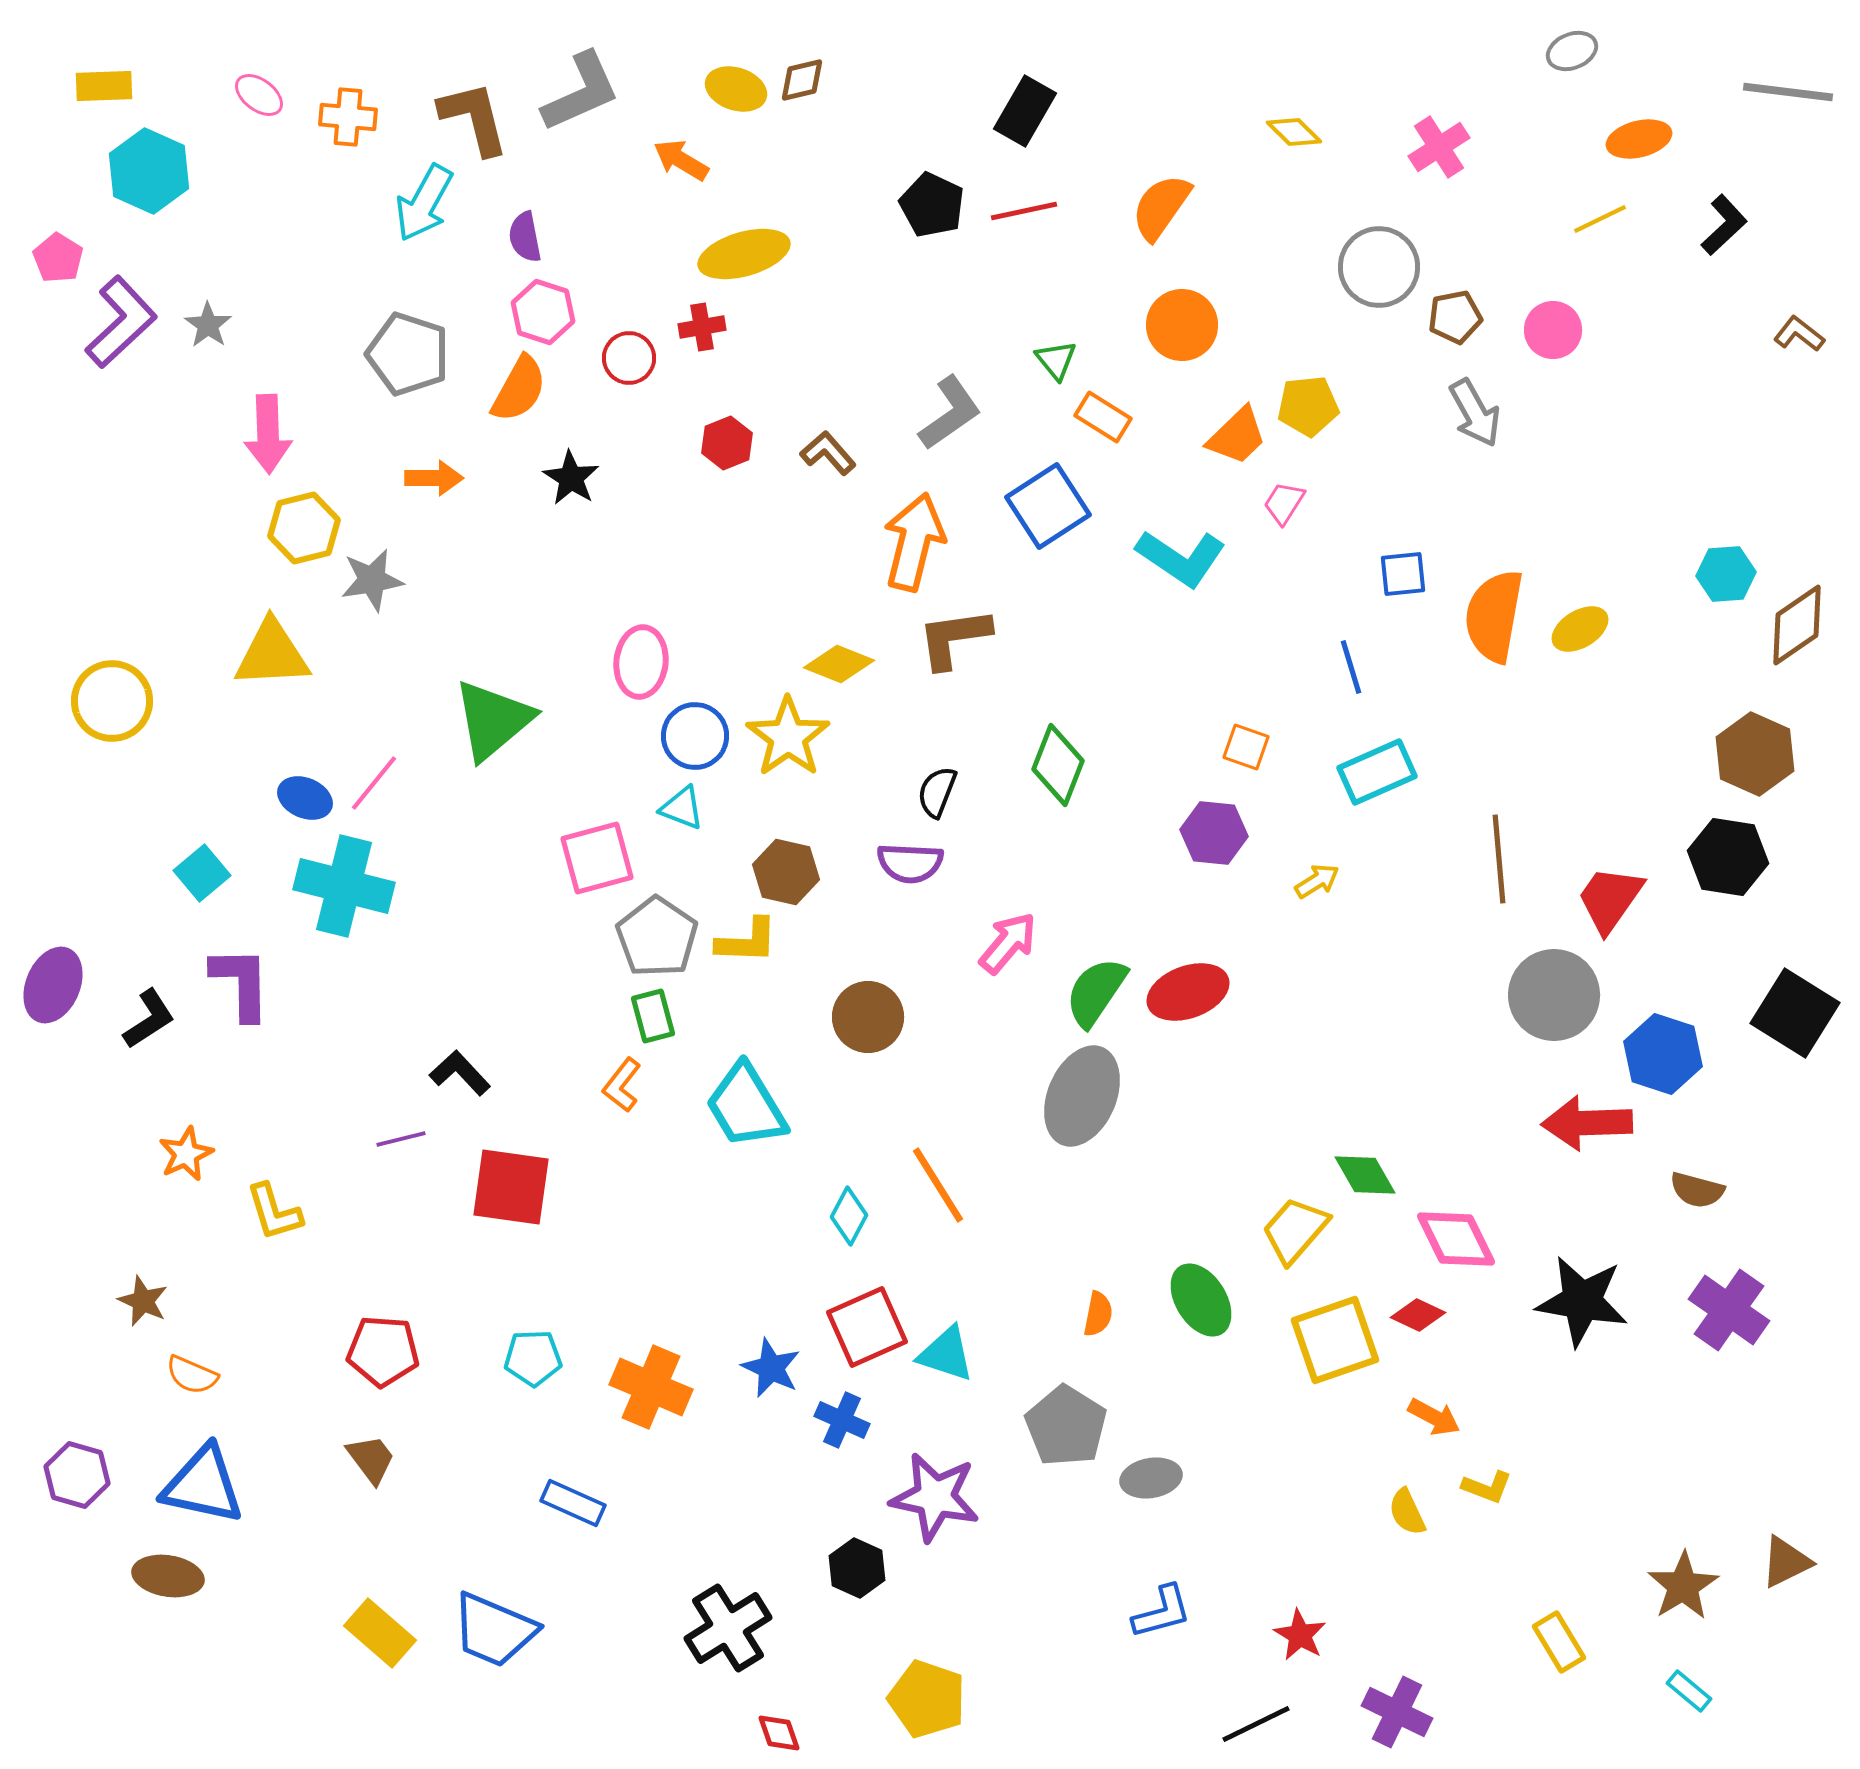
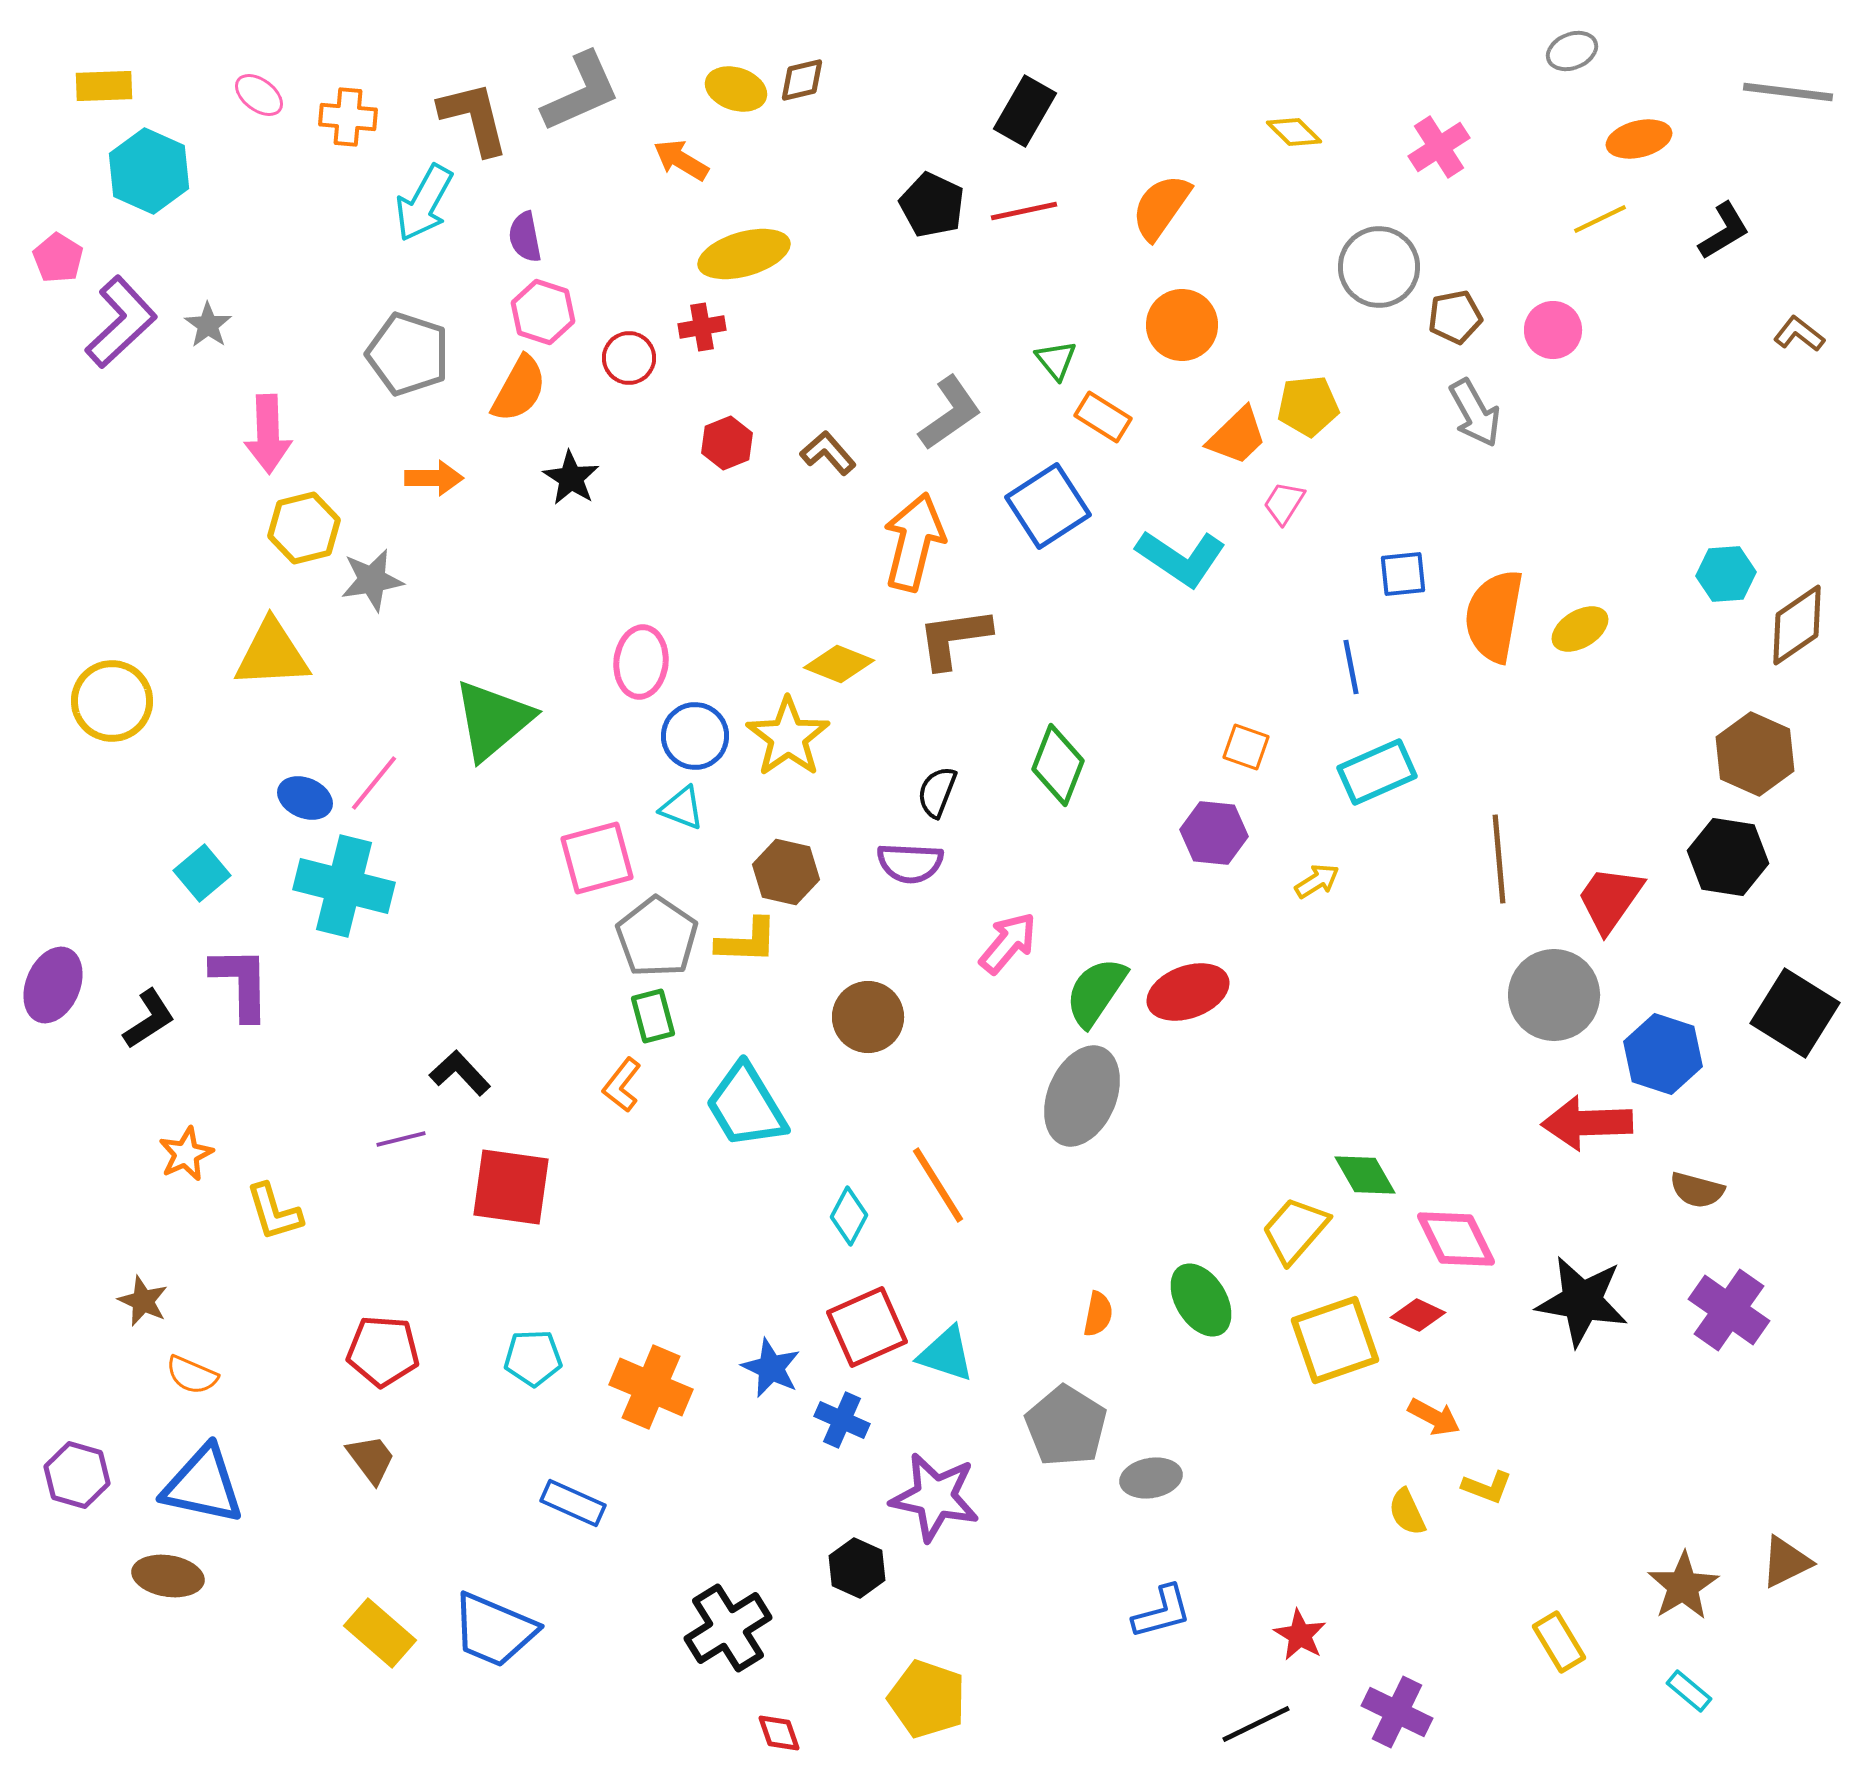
black L-shape at (1724, 225): moved 6 px down; rotated 12 degrees clockwise
blue line at (1351, 667): rotated 6 degrees clockwise
